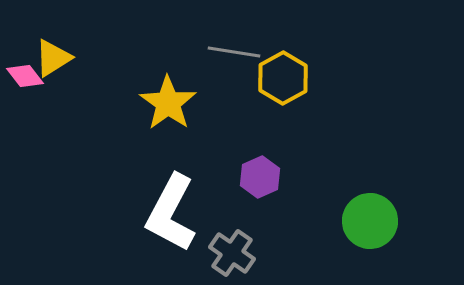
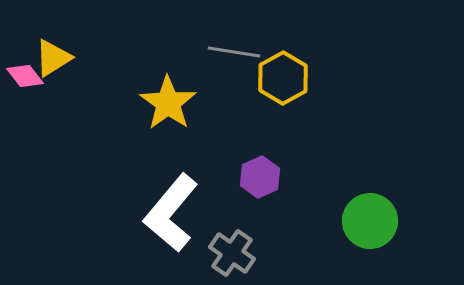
white L-shape: rotated 12 degrees clockwise
